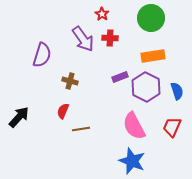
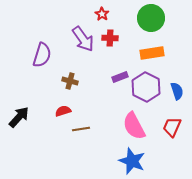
orange rectangle: moved 1 px left, 3 px up
red semicircle: rotated 49 degrees clockwise
